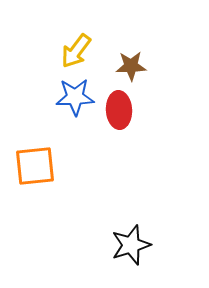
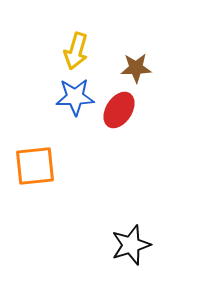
yellow arrow: rotated 21 degrees counterclockwise
brown star: moved 5 px right, 2 px down
red ellipse: rotated 36 degrees clockwise
